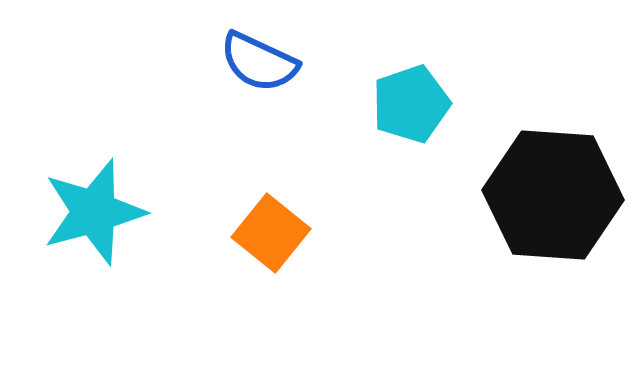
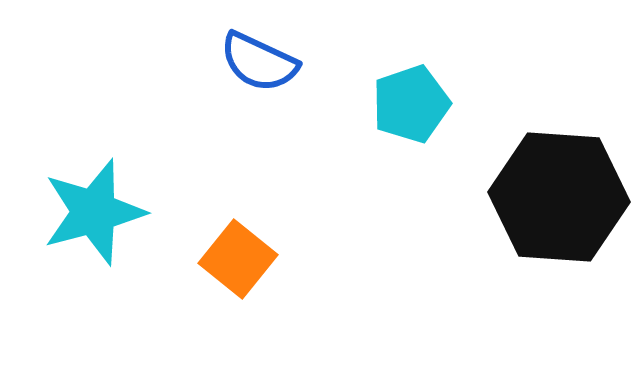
black hexagon: moved 6 px right, 2 px down
orange square: moved 33 px left, 26 px down
